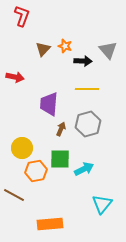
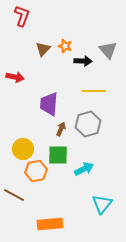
yellow line: moved 7 px right, 2 px down
yellow circle: moved 1 px right, 1 px down
green square: moved 2 px left, 4 px up
